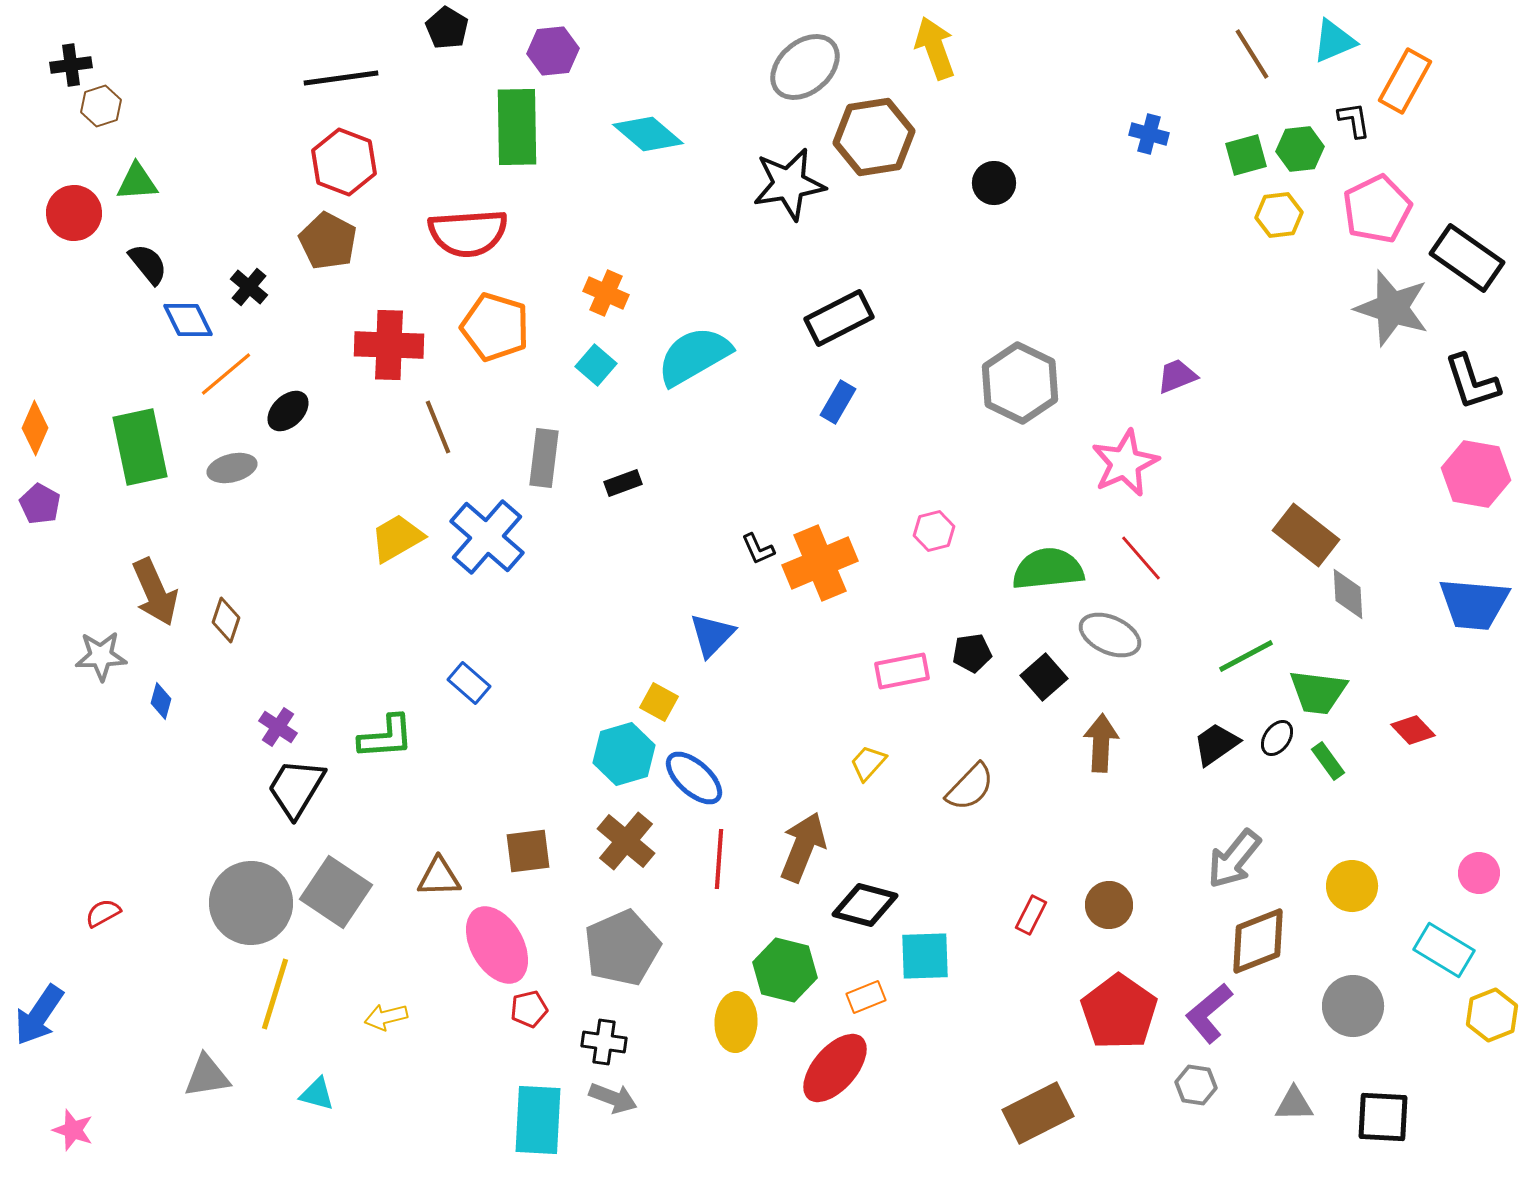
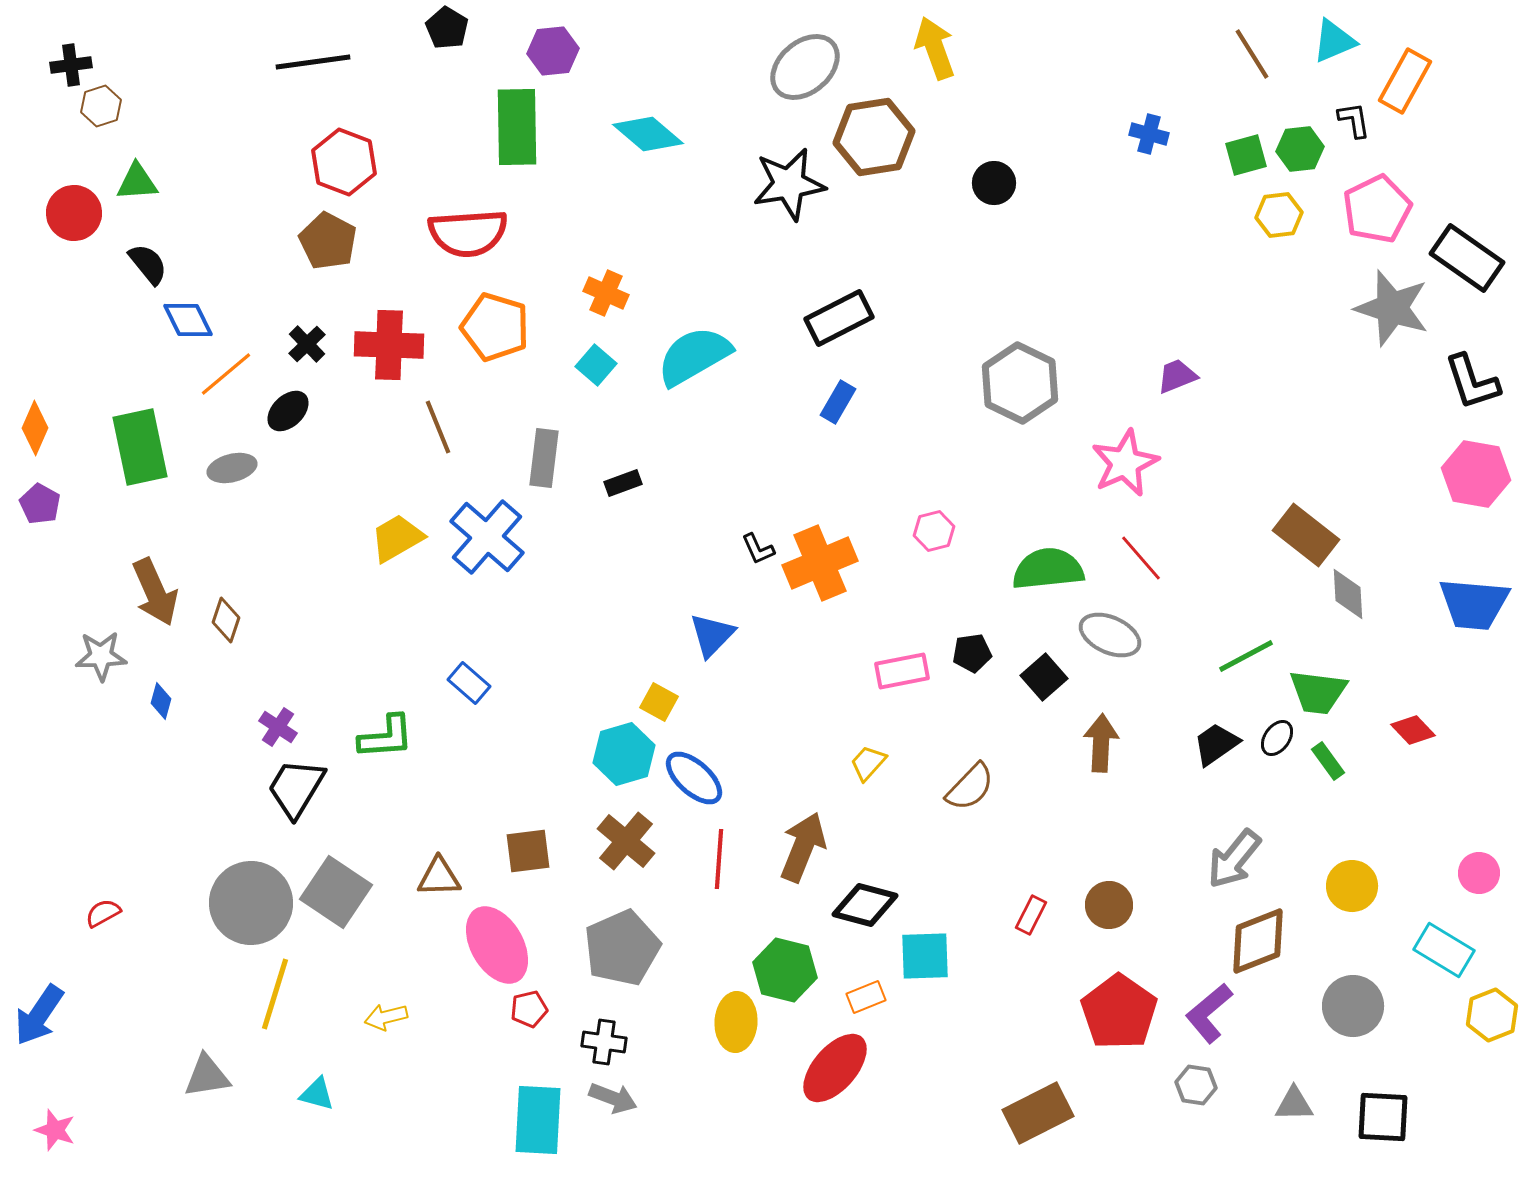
black line at (341, 78): moved 28 px left, 16 px up
black cross at (249, 287): moved 58 px right, 57 px down; rotated 6 degrees clockwise
pink star at (73, 1130): moved 18 px left
